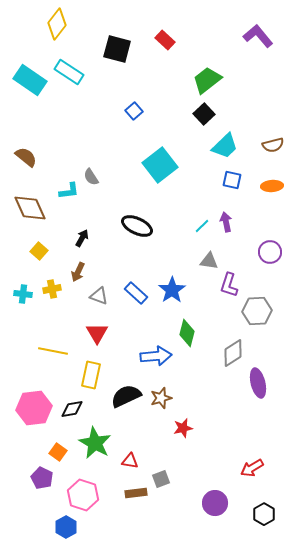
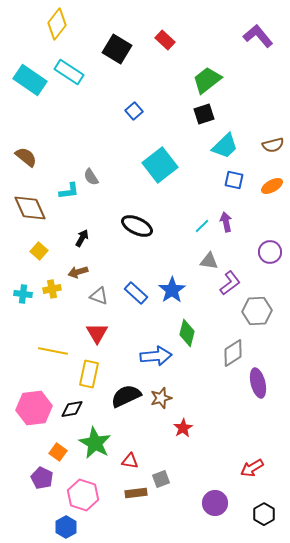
black square at (117, 49): rotated 16 degrees clockwise
black square at (204, 114): rotated 25 degrees clockwise
blue square at (232, 180): moved 2 px right
orange ellipse at (272, 186): rotated 25 degrees counterclockwise
brown arrow at (78, 272): rotated 48 degrees clockwise
purple L-shape at (229, 285): moved 1 px right, 2 px up; rotated 145 degrees counterclockwise
yellow rectangle at (91, 375): moved 2 px left, 1 px up
red star at (183, 428): rotated 18 degrees counterclockwise
